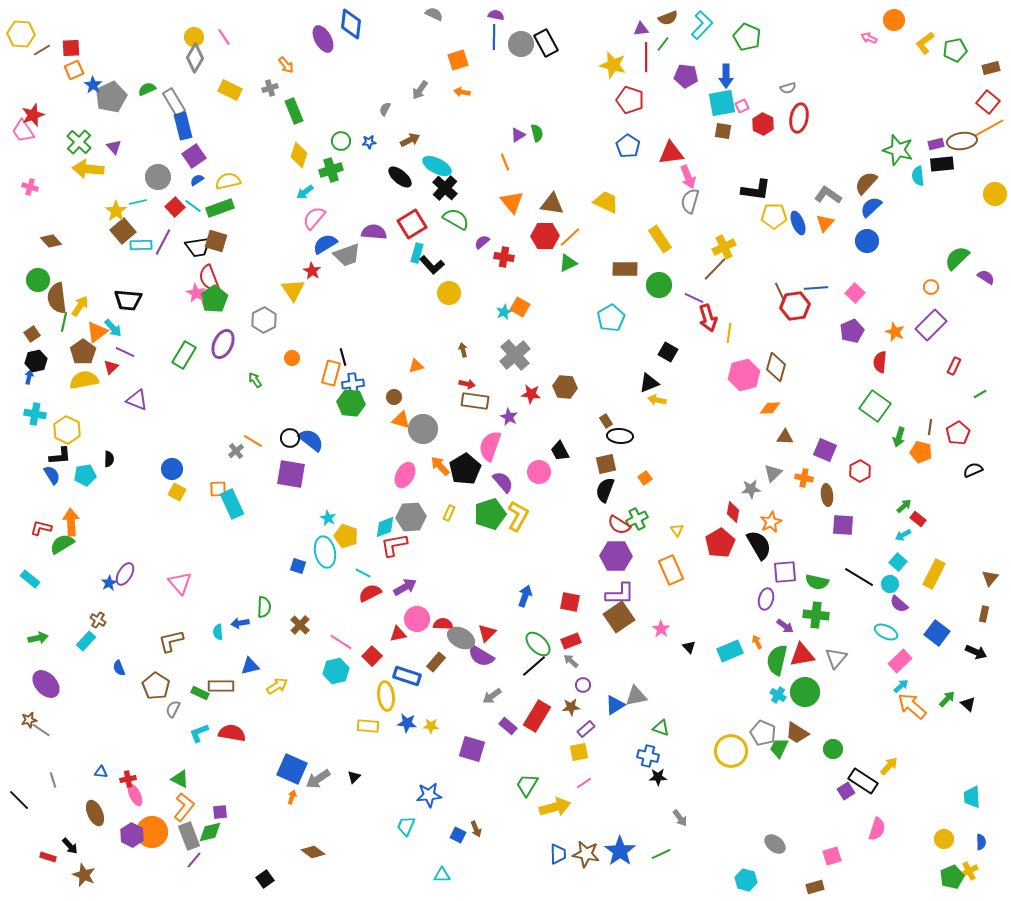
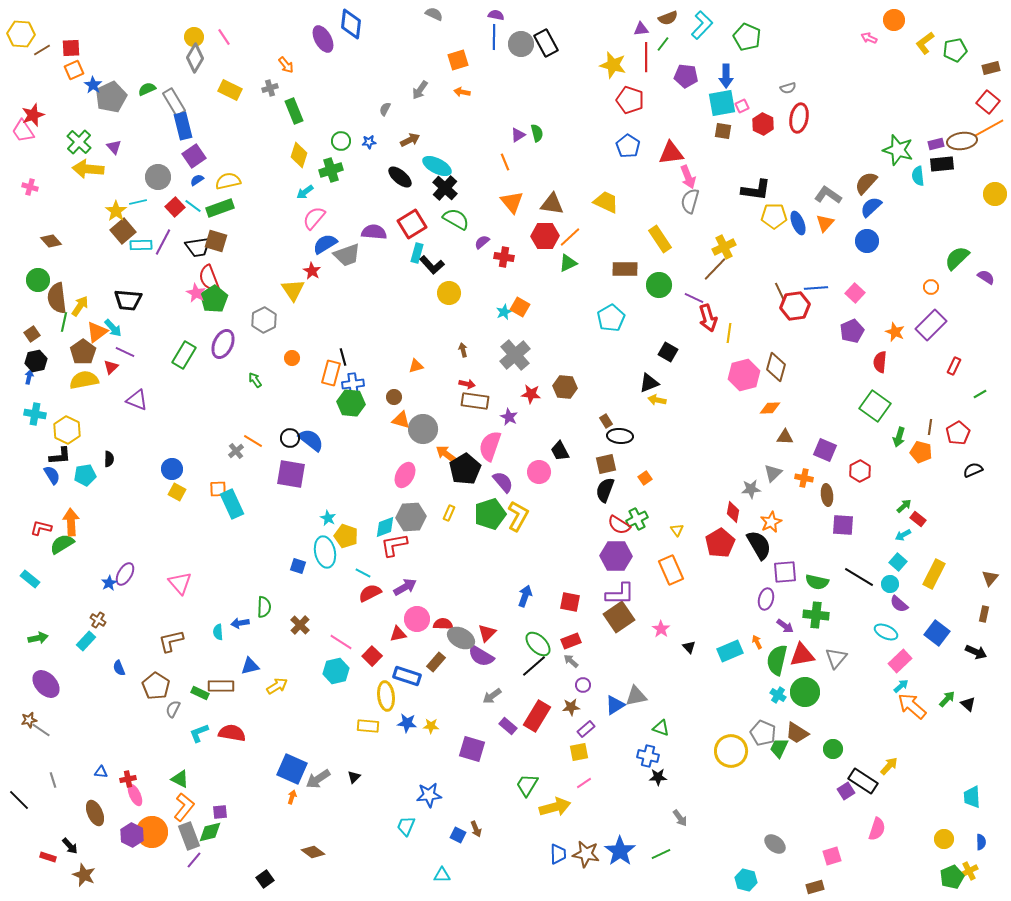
orange arrow at (440, 466): moved 6 px right, 12 px up; rotated 10 degrees counterclockwise
